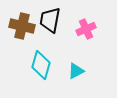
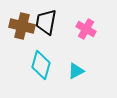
black trapezoid: moved 4 px left, 2 px down
pink cross: rotated 36 degrees counterclockwise
